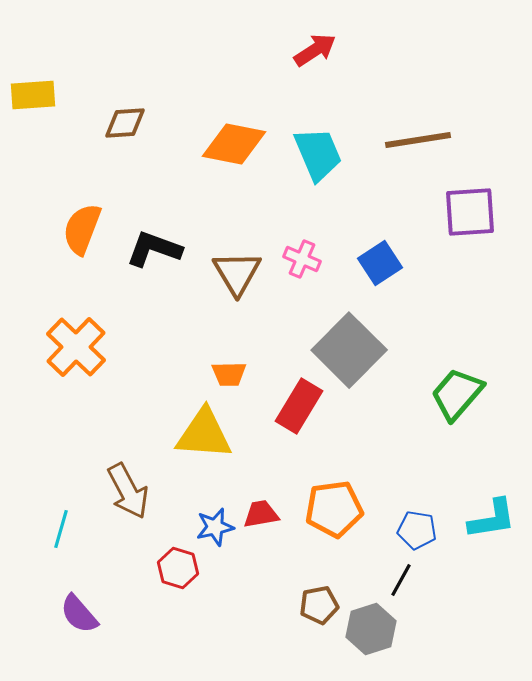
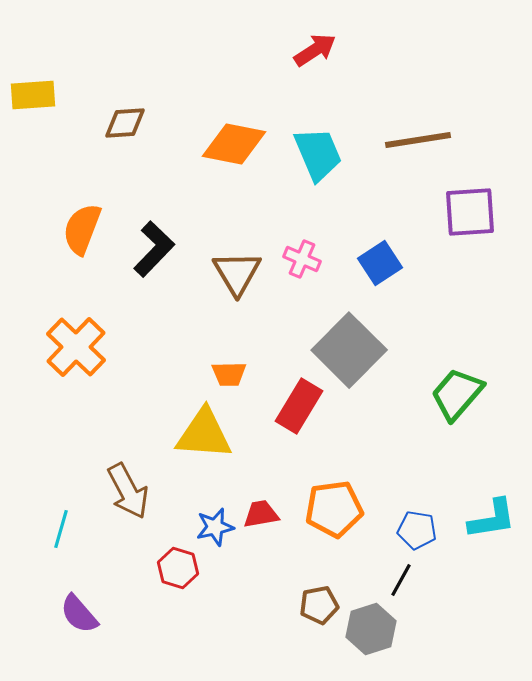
black L-shape: rotated 114 degrees clockwise
